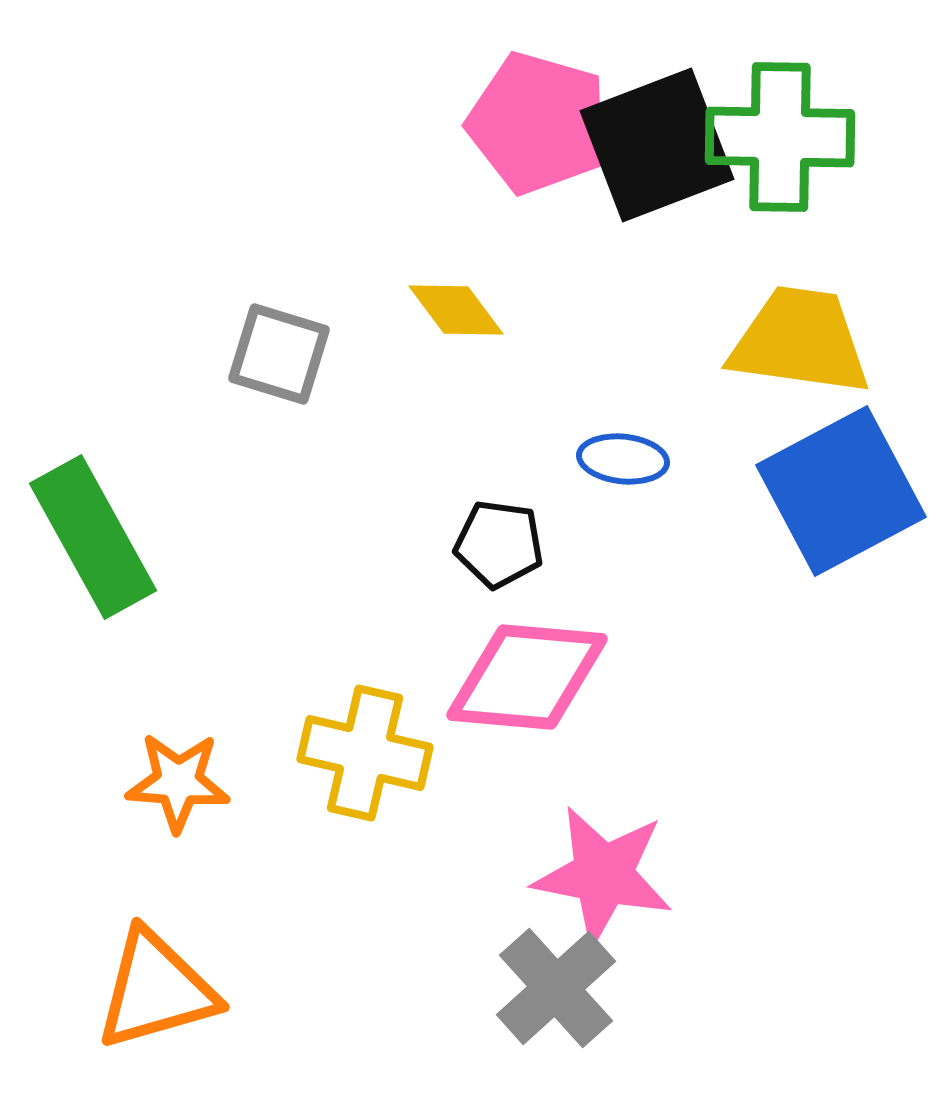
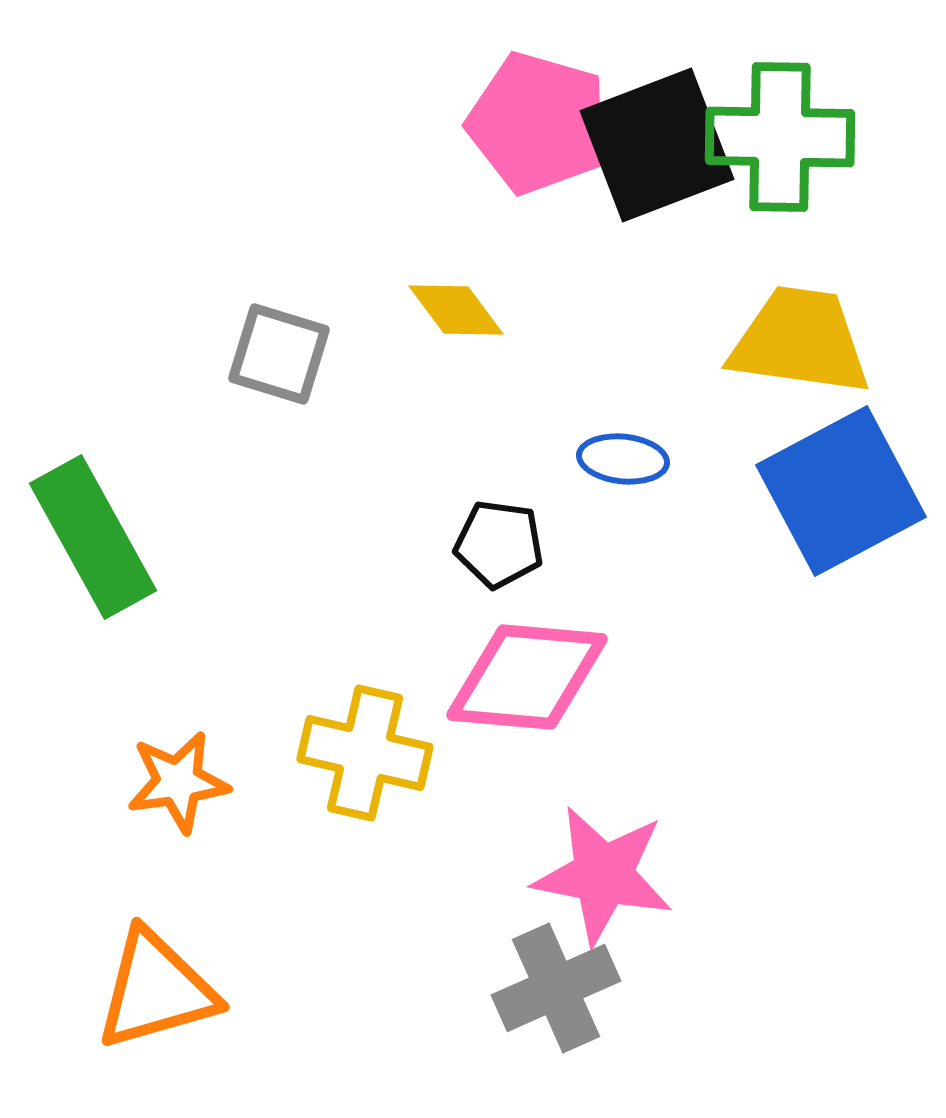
orange star: rotated 12 degrees counterclockwise
gray cross: rotated 18 degrees clockwise
